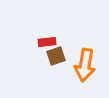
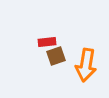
orange arrow: moved 1 px right
